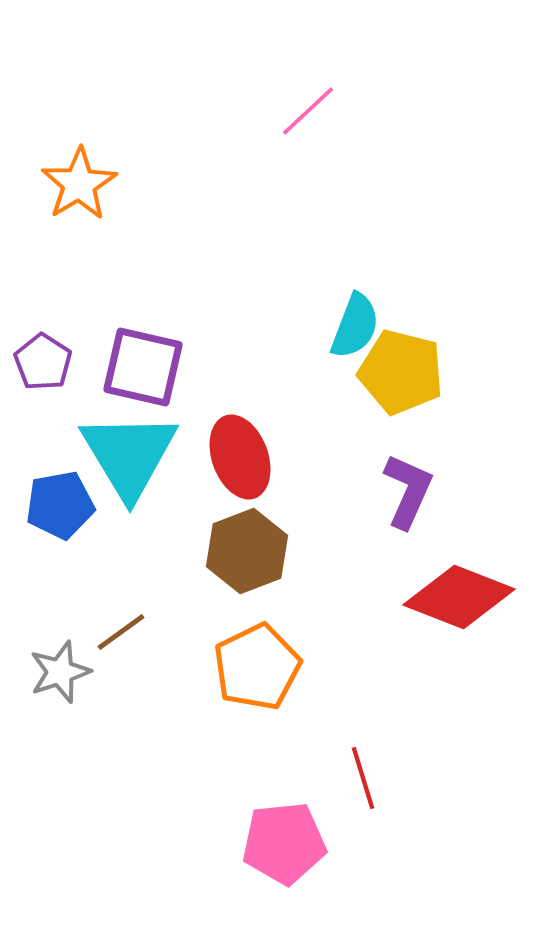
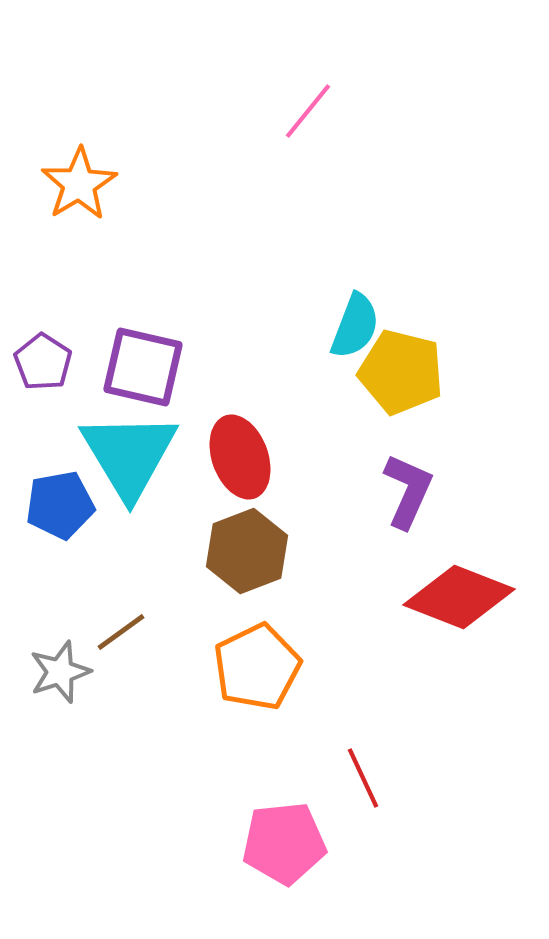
pink line: rotated 8 degrees counterclockwise
red line: rotated 8 degrees counterclockwise
